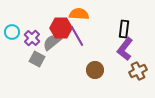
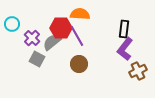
orange semicircle: moved 1 px right
cyan circle: moved 8 px up
brown circle: moved 16 px left, 6 px up
